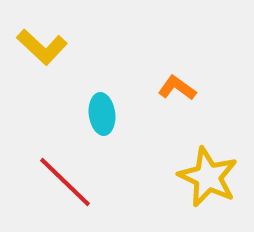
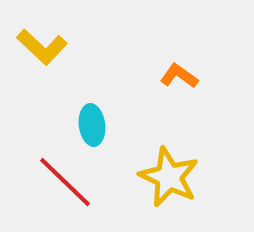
orange L-shape: moved 2 px right, 12 px up
cyan ellipse: moved 10 px left, 11 px down
yellow star: moved 39 px left
